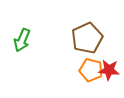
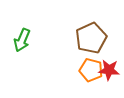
brown pentagon: moved 4 px right
